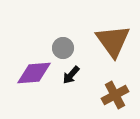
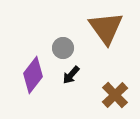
brown triangle: moved 7 px left, 13 px up
purple diamond: moved 1 px left, 2 px down; rotated 48 degrees counterclockwise
brown cross: rotated 16 degrees counterclockwise
